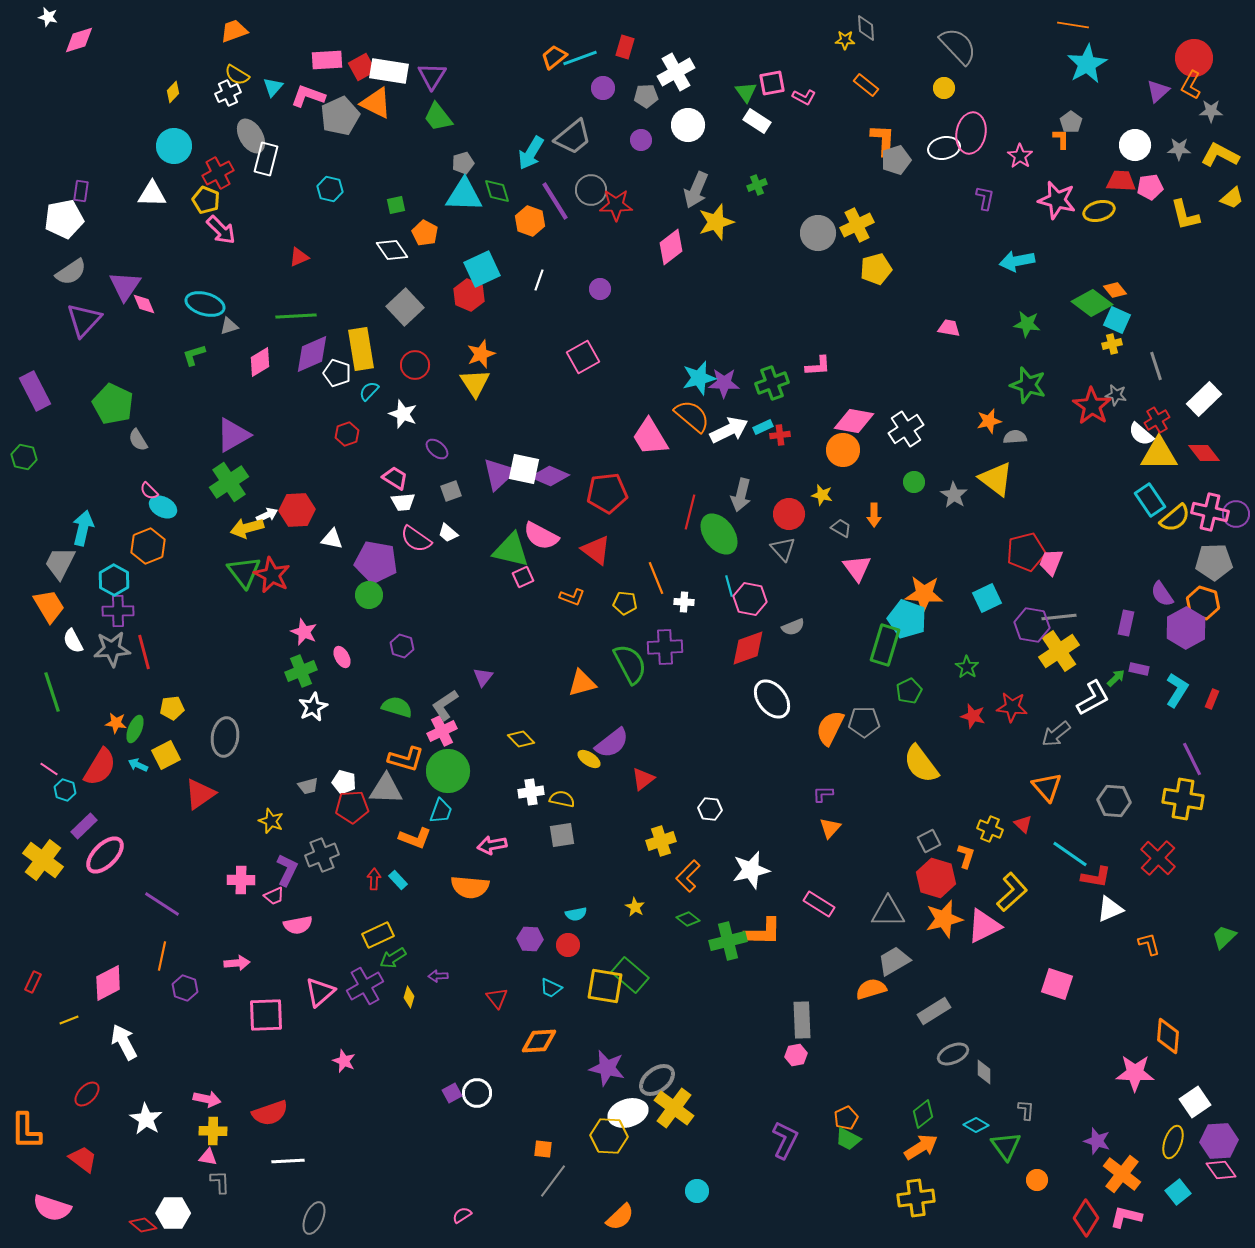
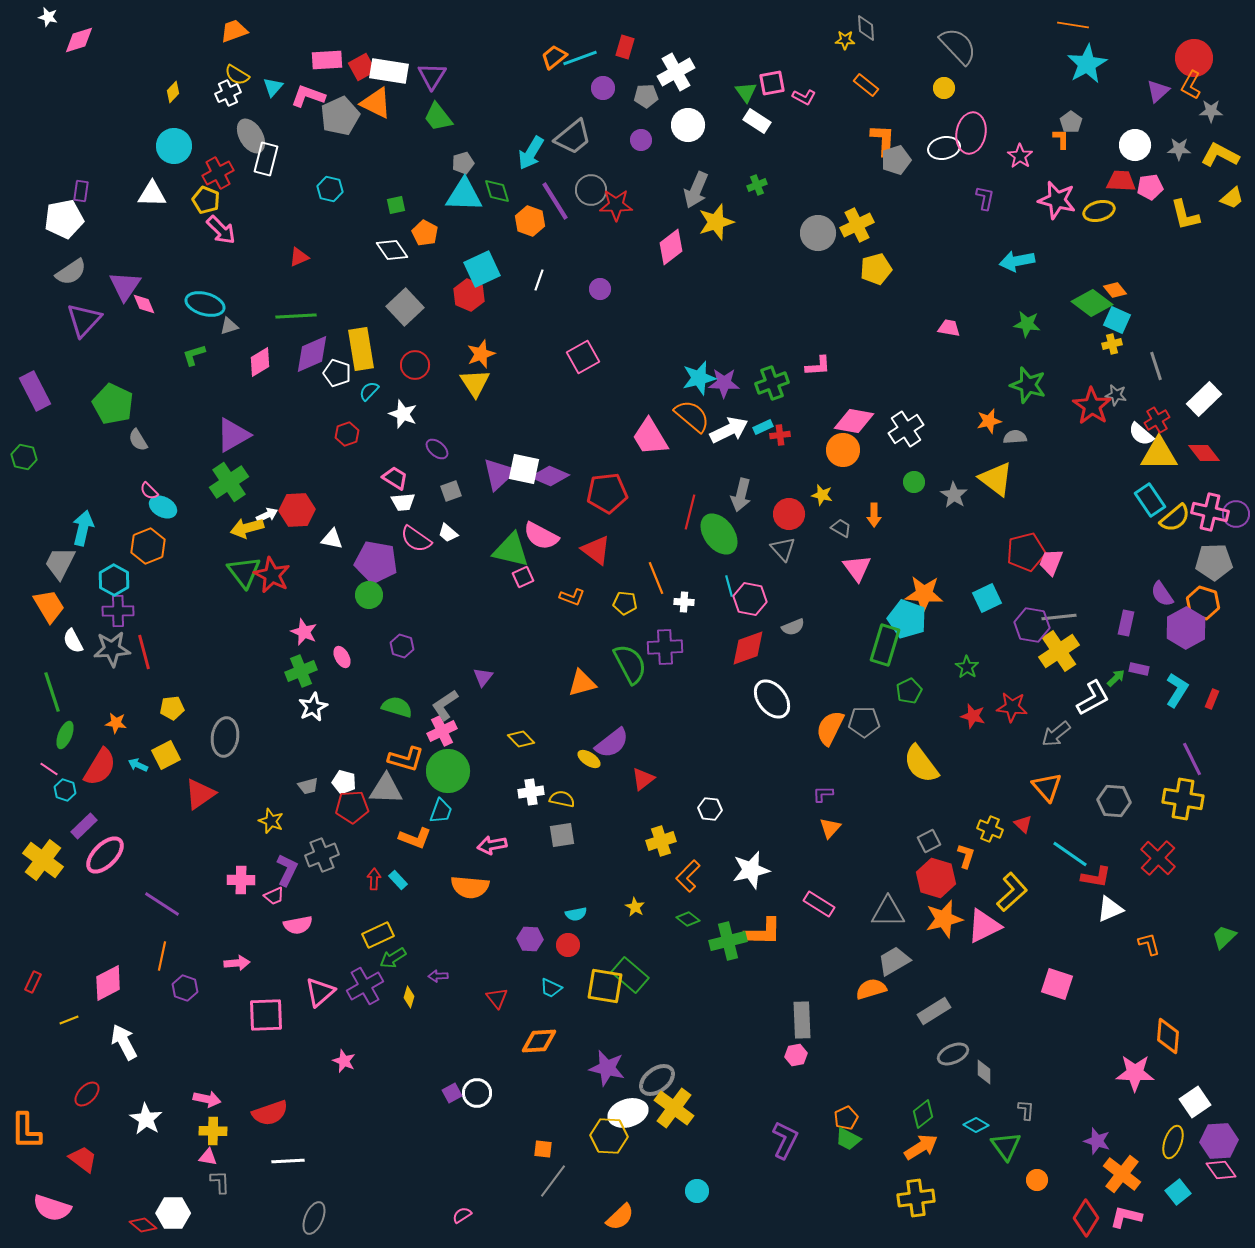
green ellipse at (135, 729): moved 70 px left, 6 px down
